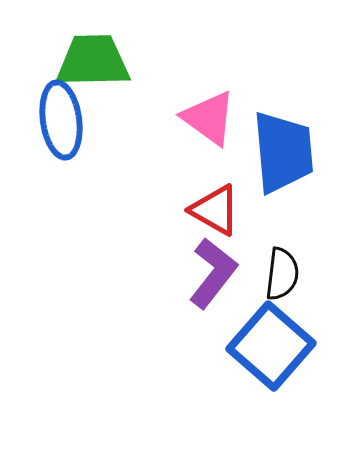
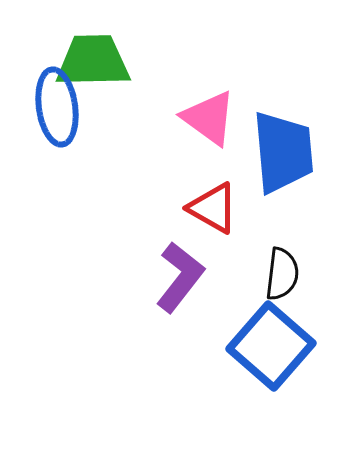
blue ellipse: moved 4 px left, 13 px up
red triangle: moved 2 px left, 2 px up
purple L-shape: moved 33 px left, 4 px down
